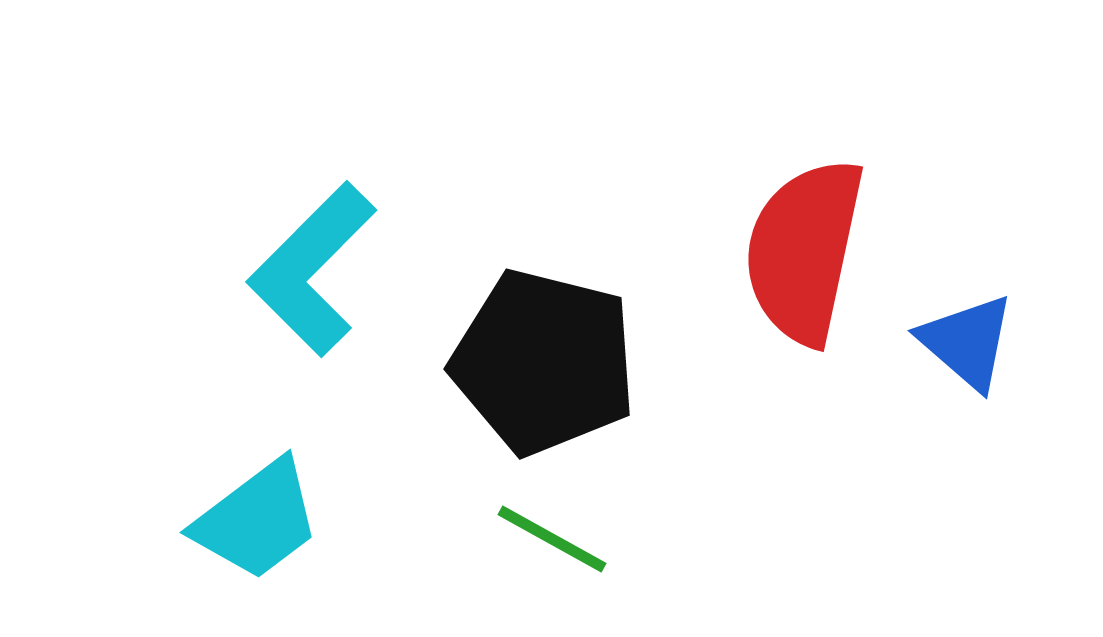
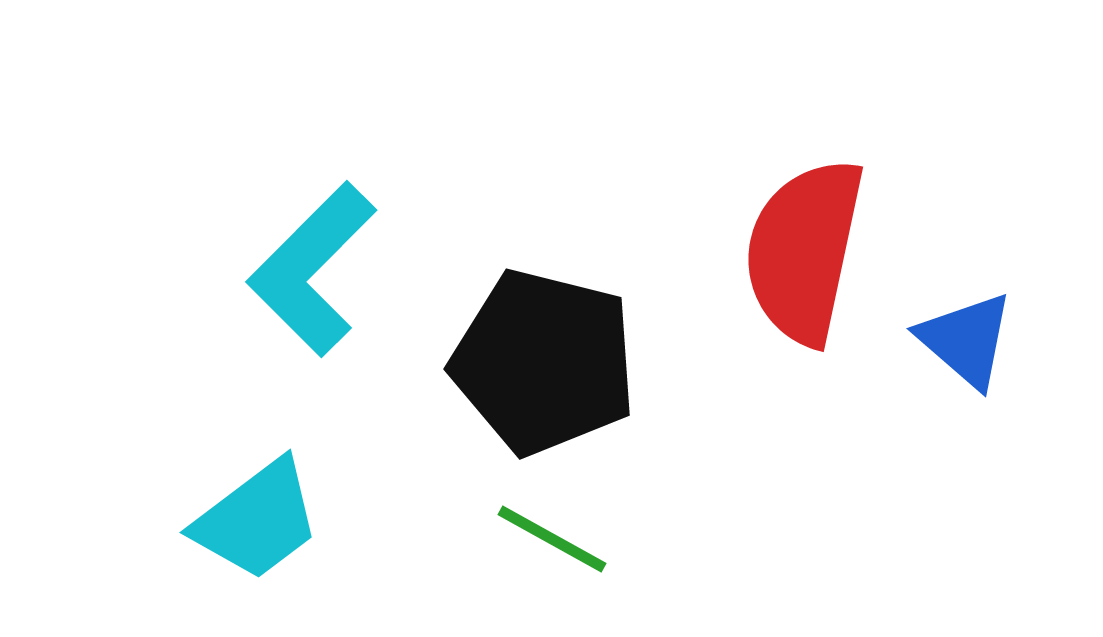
blue triangle: moved 1 px left, 2 px up
